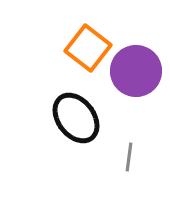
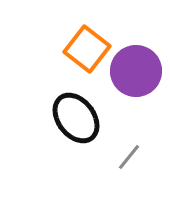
orange square: moved 1 px left, 1 px down
gray line: rotated 32 degrees clockwise
